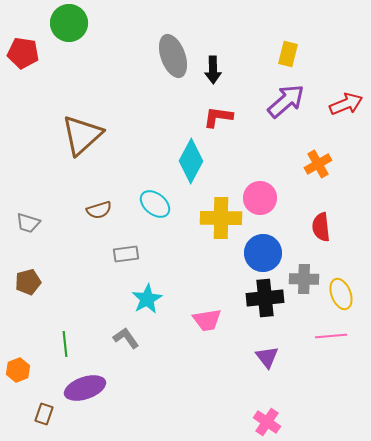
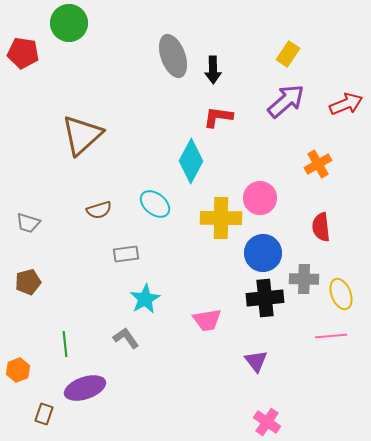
yellow rectangle: rotated 20 degrees clockwise
cyan star: moved 2 px left
purple triangle: moved 11 px left, 4 px down
